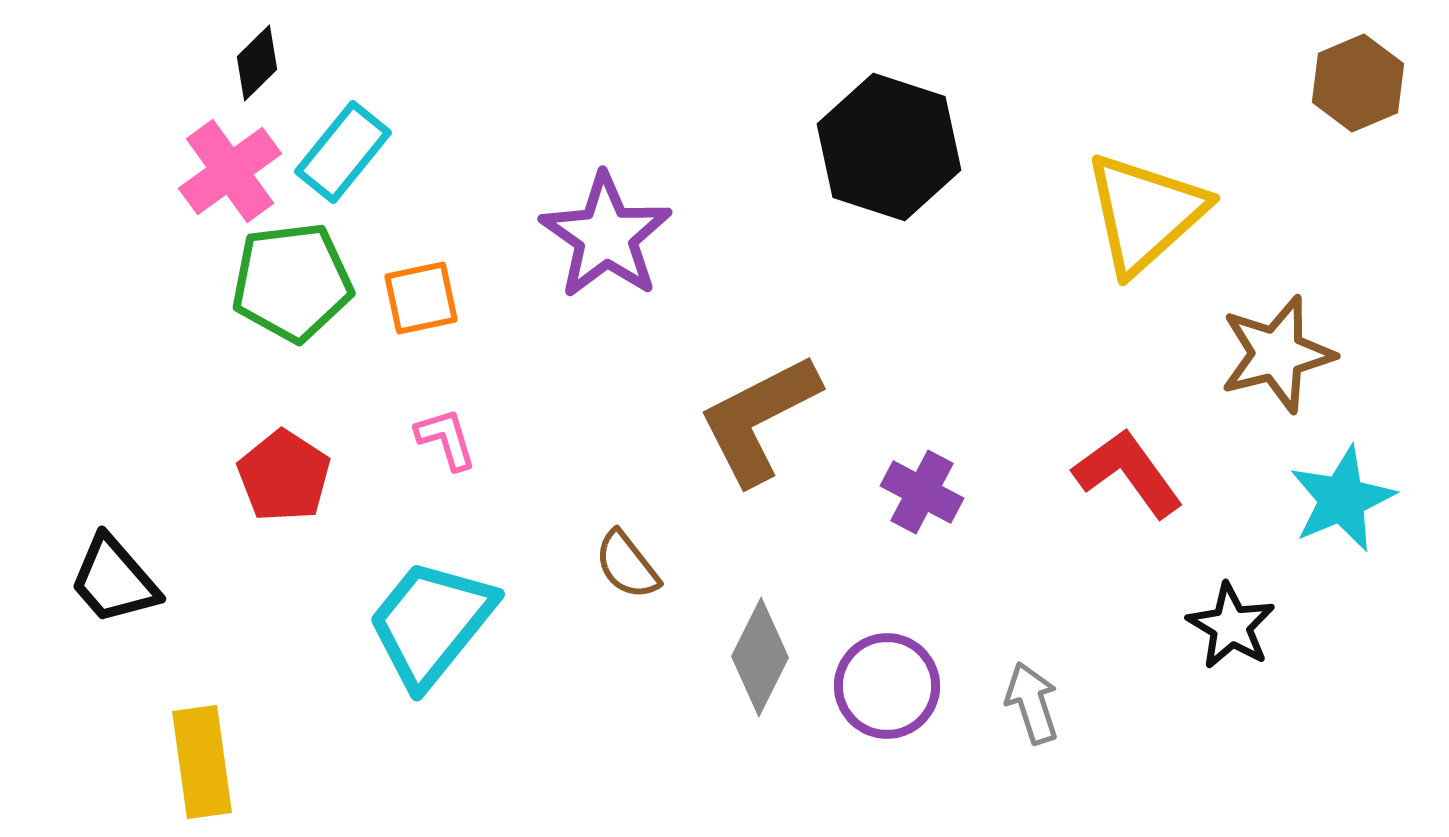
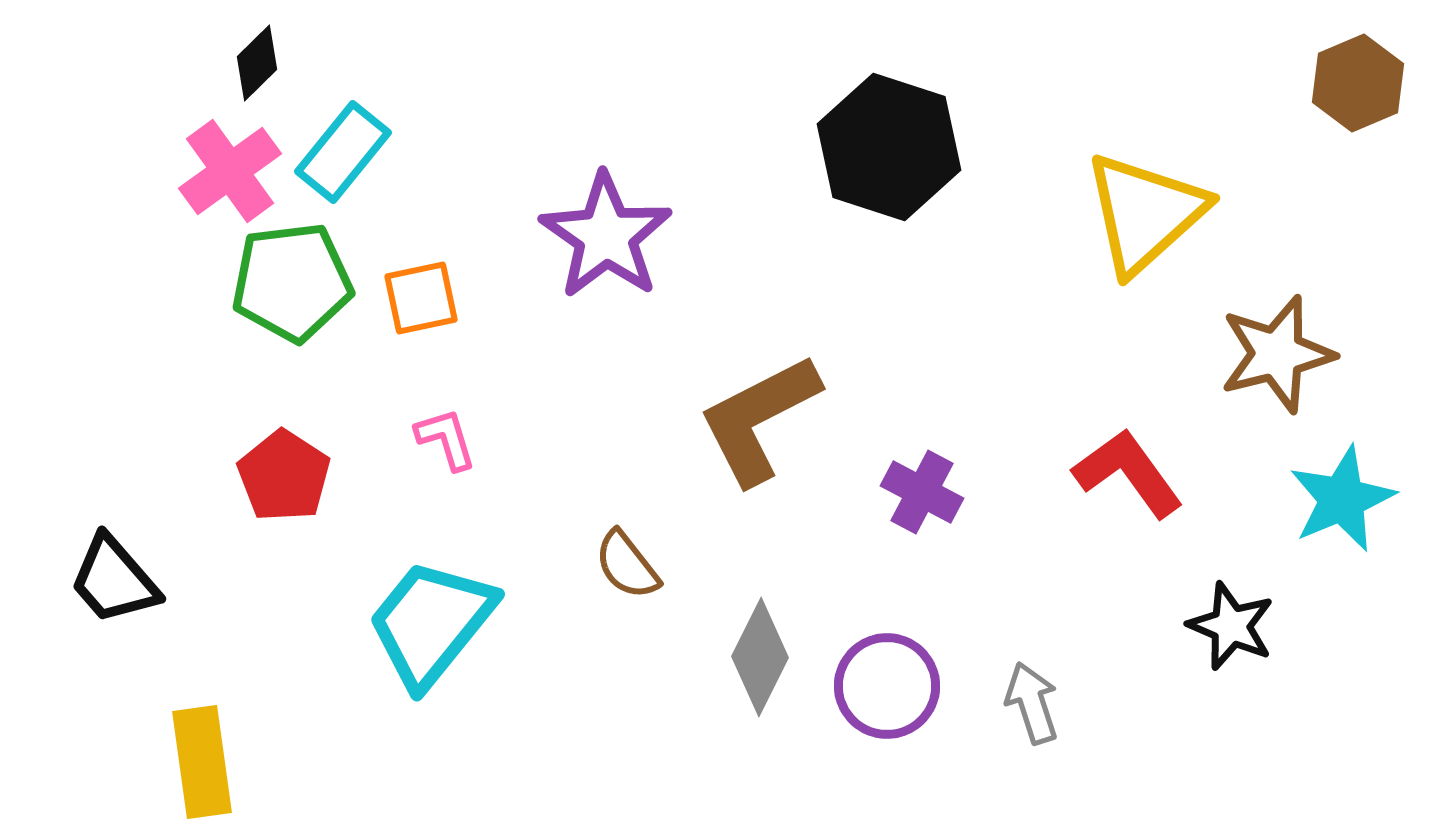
black star: rotated 8 degrees counterclockwise
